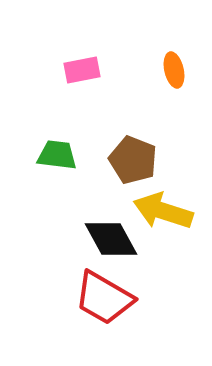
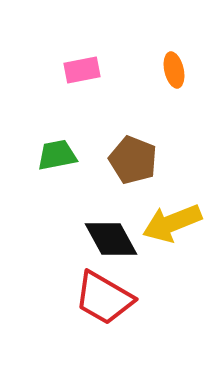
green trapezoid: rotated 18 degrees counterclockwise
yellow arrow: moved 9 px right, 12 px down; rotated 40 degrees counterclockwise
